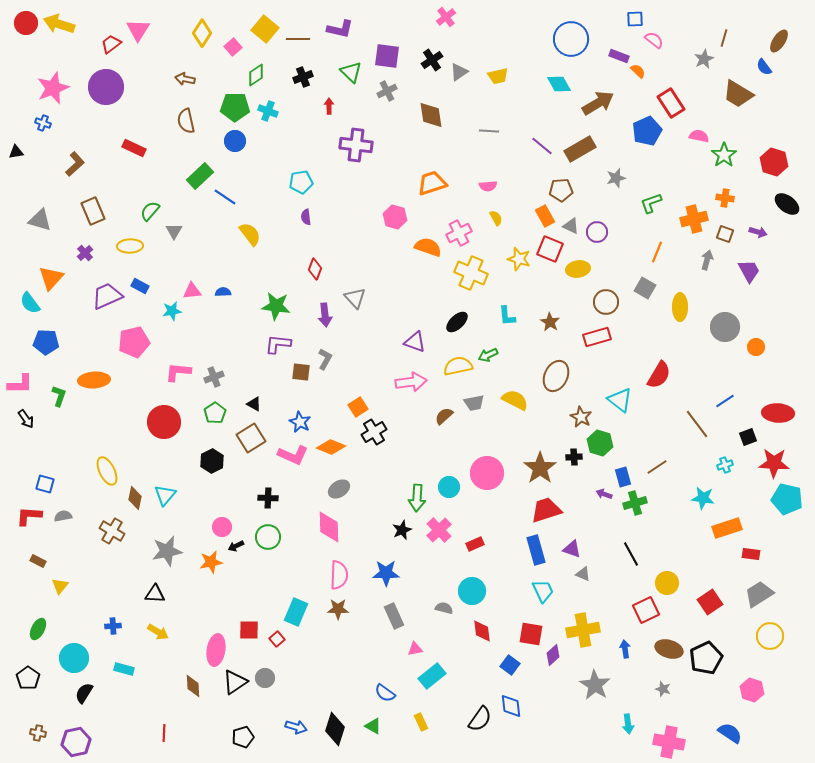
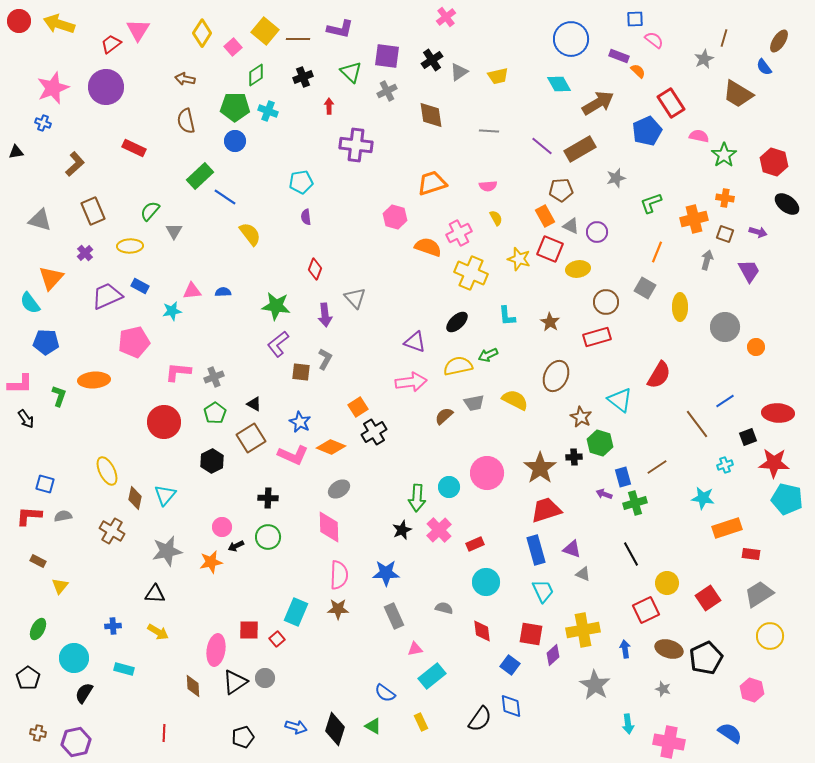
red circle at (26, 23): moved 7 px left, 2 px up
yellow square at (265, 29): moved 2 px down
purple L-shape at (278, 344): rotated 44 degrees counterclockwise
cyan circle at (472, 591): moved 14 px right, 9 px up
red square at (710, 602): moved 2 px left, 4 px up
